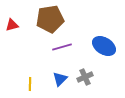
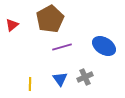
brown pentagon: rotated 20 degrees counterclockwise
red triangle: rotated 24 degrees counterclockwise
blue triangle: rotated 21 degrees counterclockwise
